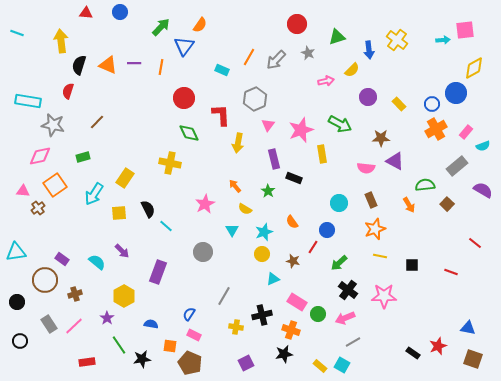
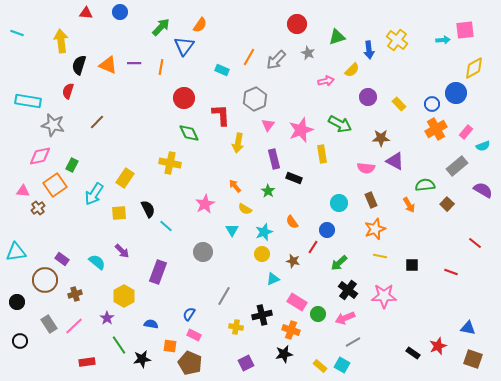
green rectangle at (83, 157): moved 11 px left, 8 px down; rotated 48 degrees counterclockwise
